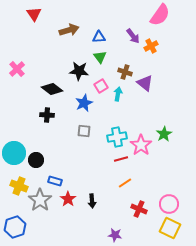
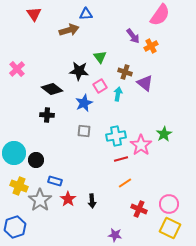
blue triangle: moved 13 px left, 23 px up
pink square: moved 1 px left
cyan cross: moved 1 px left, 1 px up
